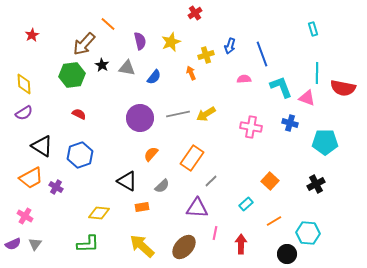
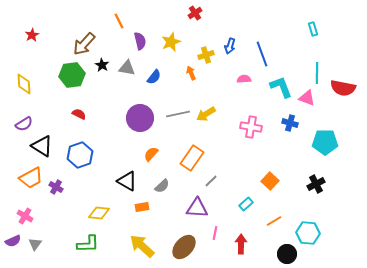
orange line at (108, 24): moved 11 px right, 3 px up; rotated 21 degrees clockwise
purple semicircle at (24, 113): moved 11 px down
purple semicircle at (13, 244): moved 3 px up
